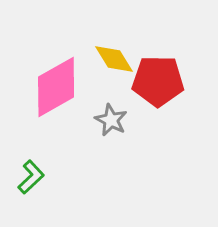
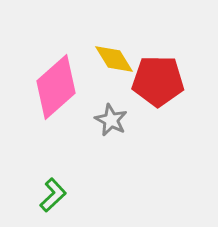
pink diamond: rotated 12 degrees counterclockwise
green L-shape: moved 22 px right, 18 px down
